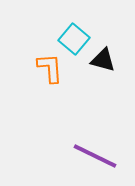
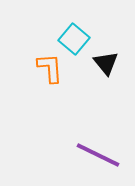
black triangle: moved 3 px right, 3 px down; rotated 36 degrees clockwise
purple line: moved 3 px right, 1 px up
